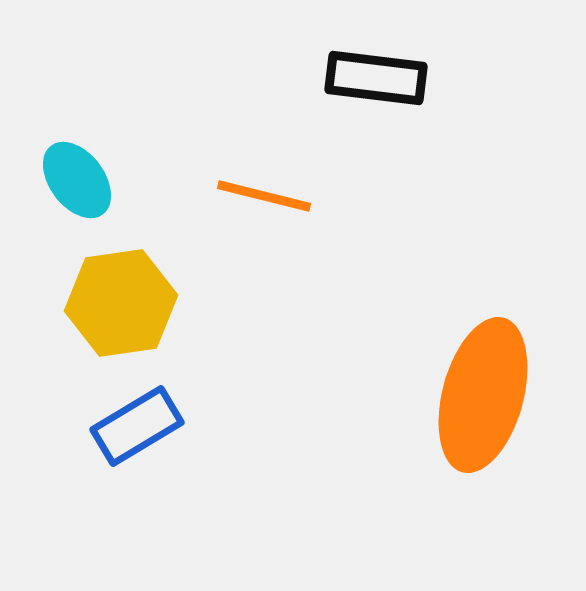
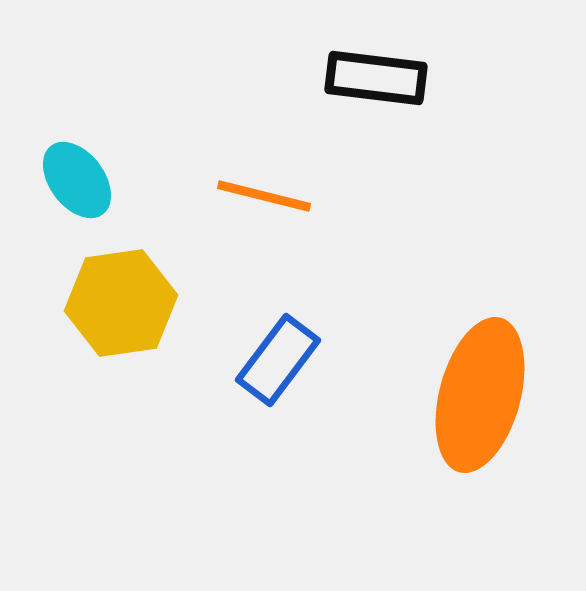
orange ellipse: moved 3 px left
blue rectangle: moved 141 px right, 66 px up; rotated 22 degrees counterclockwise
